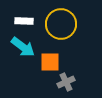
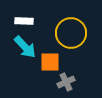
yellow circle: moved 10 px right, 9 px down
cyan arrow: moved 2 px right; rotated 10 degrees clockwise
